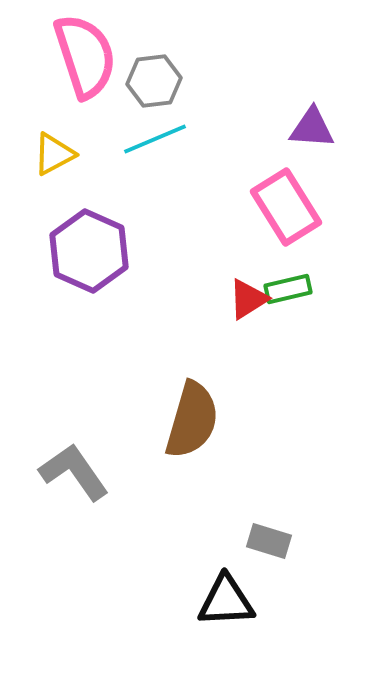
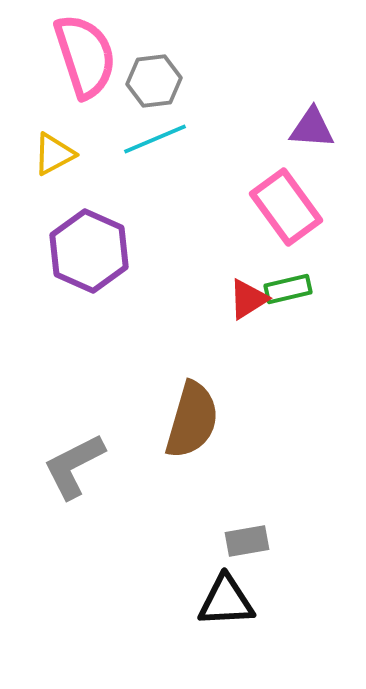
pink rectangle: rotated 4 degrees counterclockwise
gray L-shape: moved 6 px up; rotated 82 degrees counterclockwise
gray rectangle: moved 22 px left; rotated 27 degrees counterclockwise
